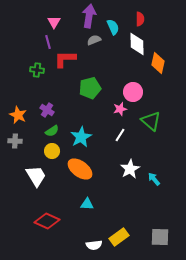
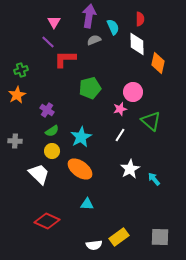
purple line: rotated 32 degrees counterclockwise
green cross: moved 16 px left; rotated 24 degrees counterclockwise
orange star: moved 1 px left, 20 px up; rotated 18 degrees clockwise
white trapezoid: moved 3 px right, 2 px up; rotated 15 degrees counterclockwise
